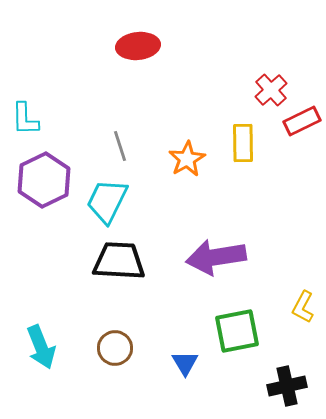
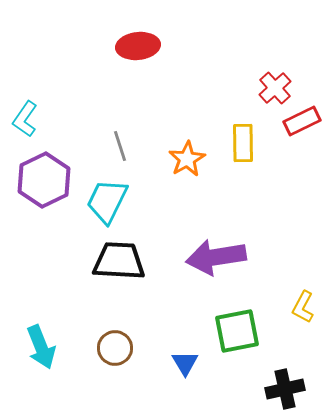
red cross: moved 4 px right, 2 px up
cyan L-shape: rotated 36 degrees clockwise
black cross: moved 2 px left, 3 px down
